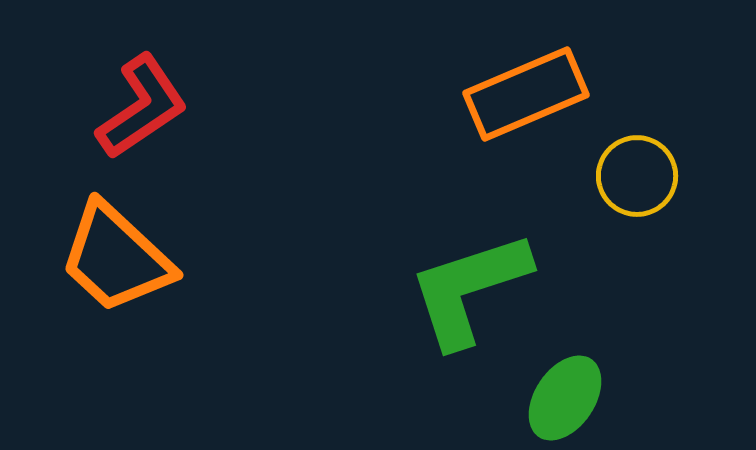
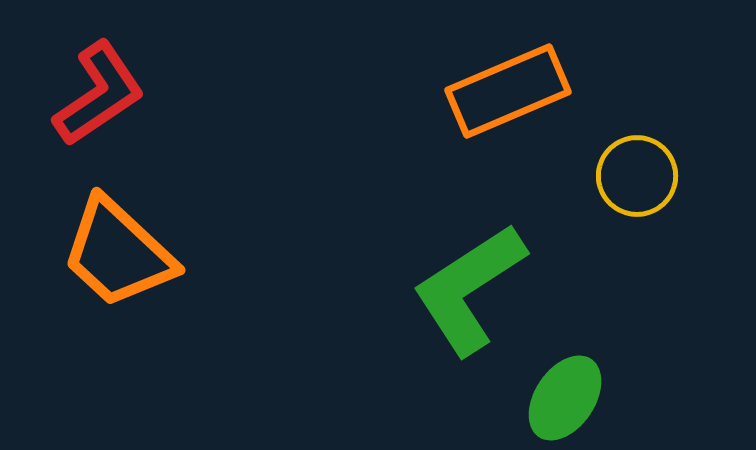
orange rectangle: moved 18 px left, 3 px up
red L-shape: moved 43 px left, 13 px up
orange trapezoid: moved 2 px right, 5 px up
green L-shape: rotated 15 degrees counterclockwise
